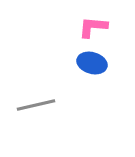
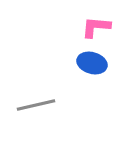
pink L-shape: moved 3 px right
